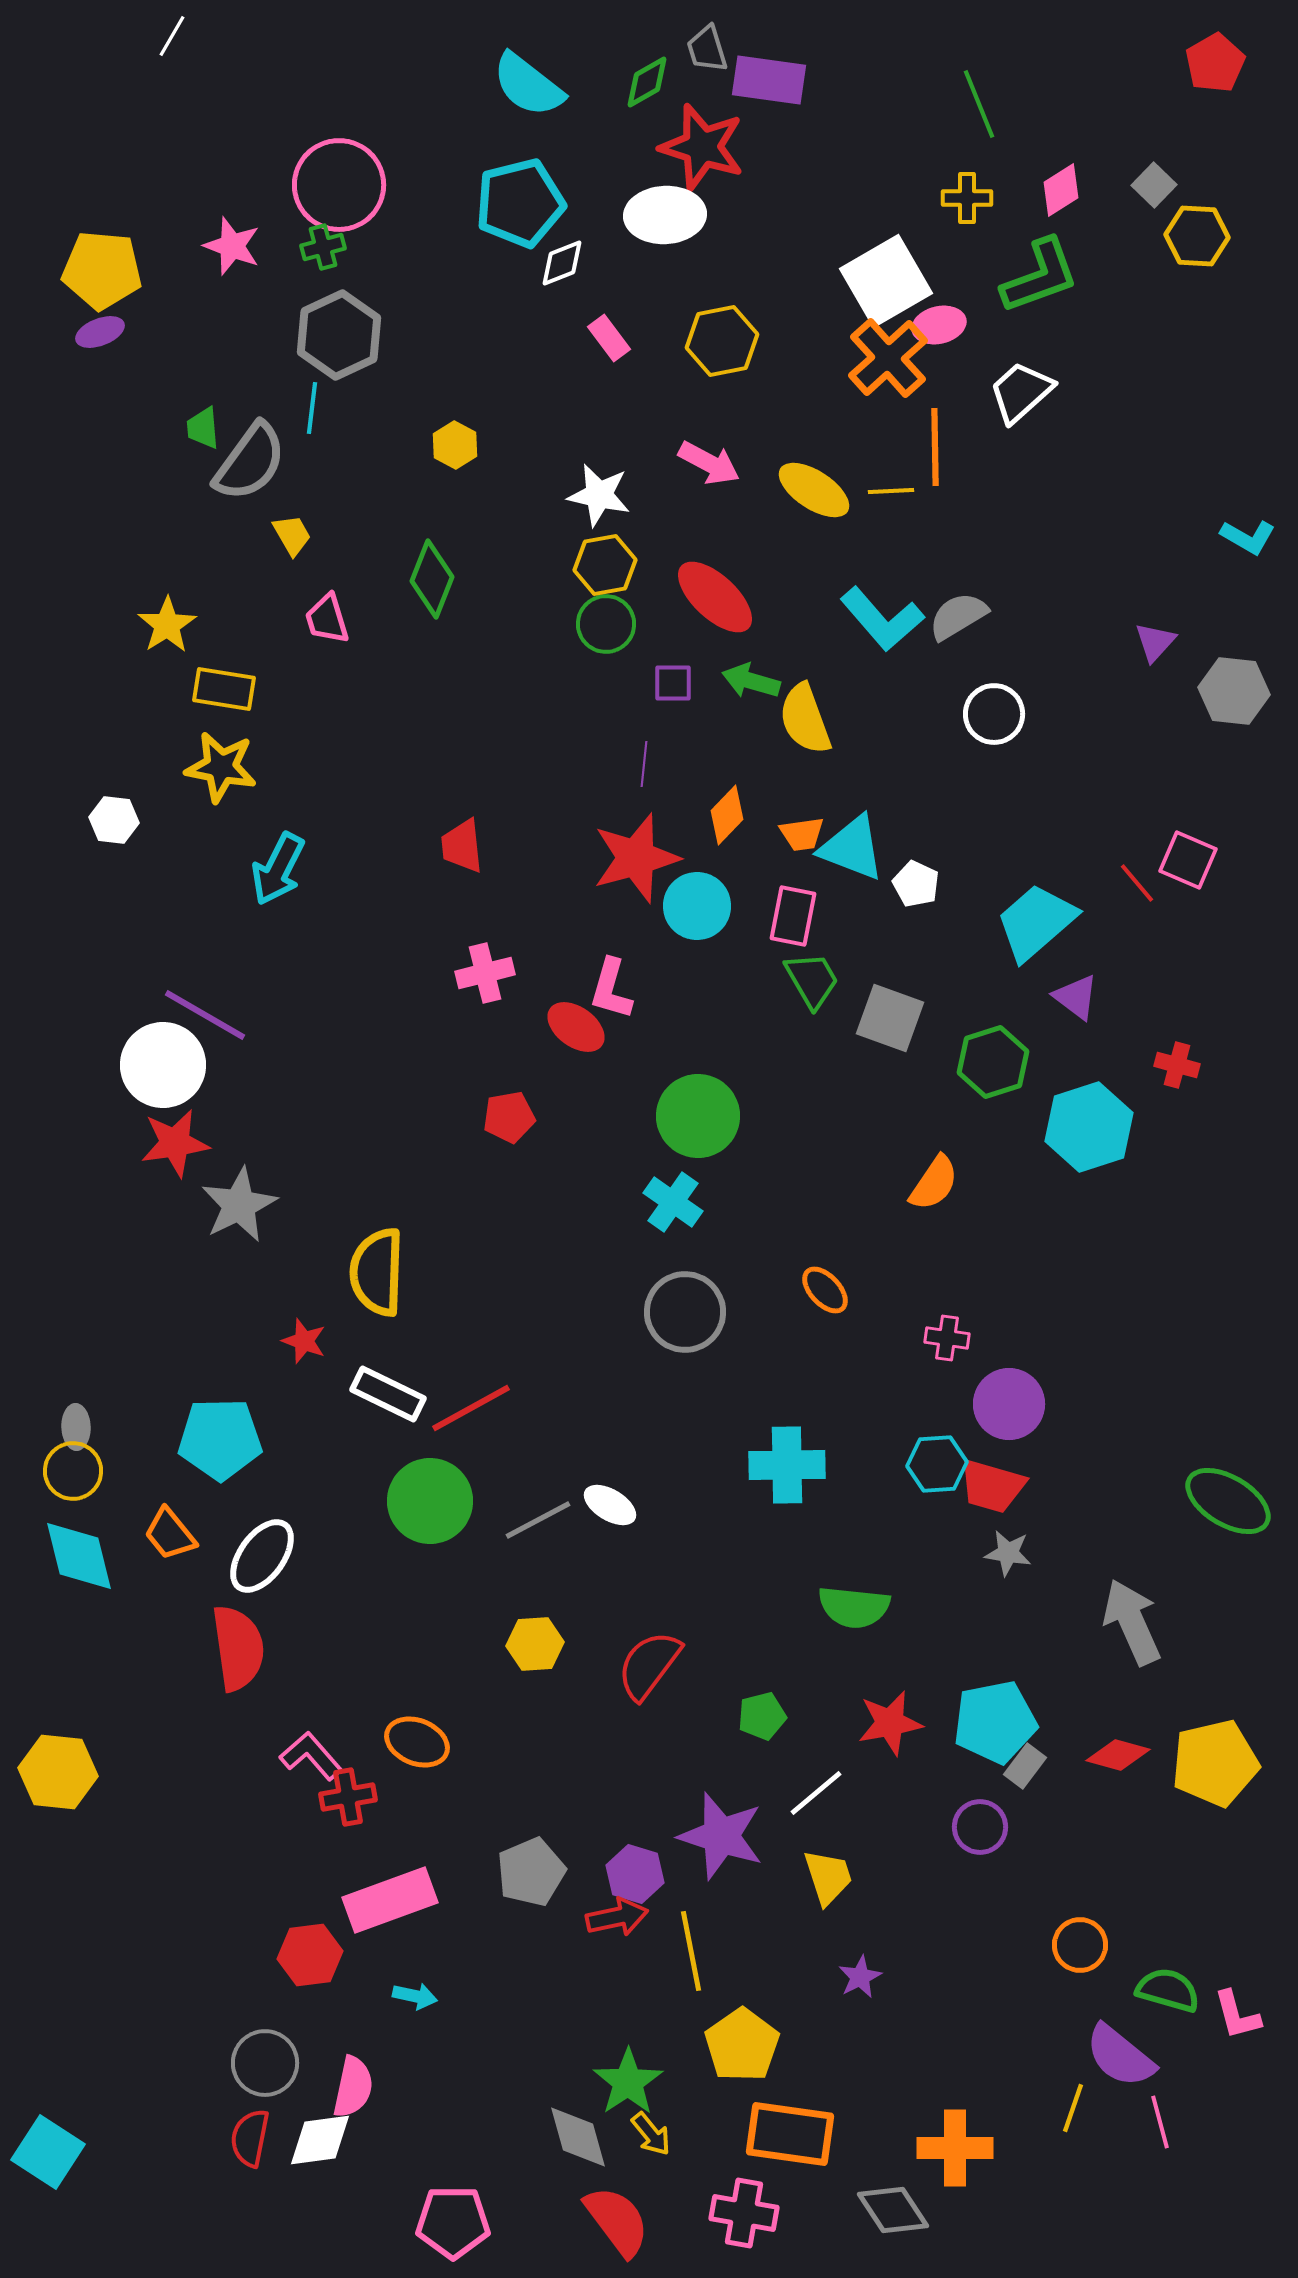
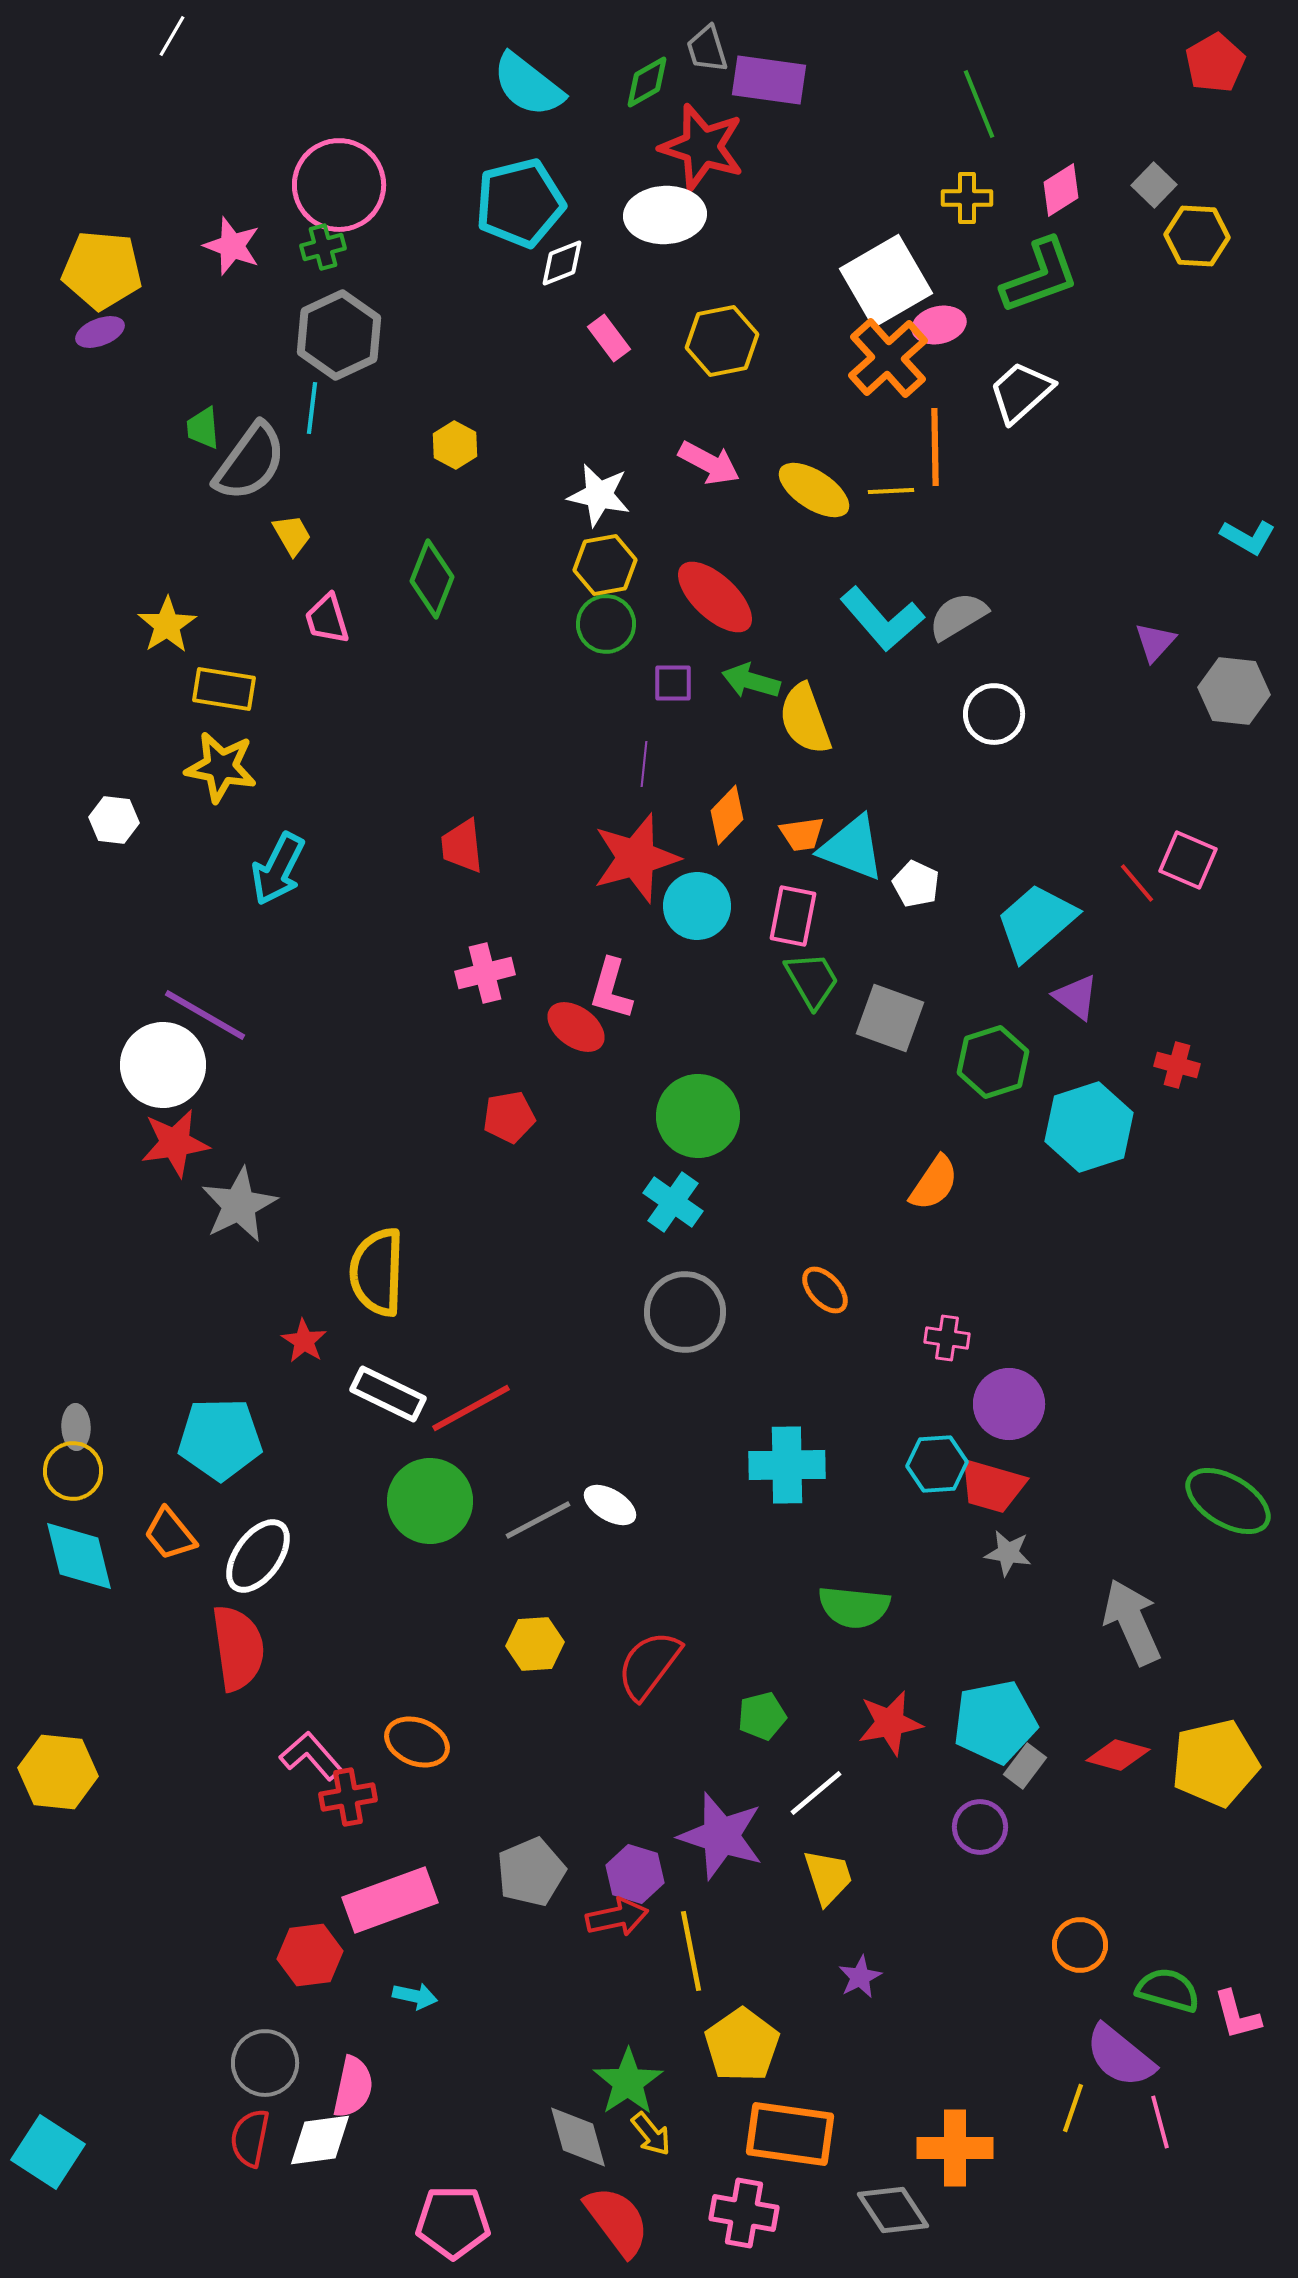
red star at (304, 1341): rotated 12 degrees clockwise
white ellipse at (262, 1556): moved 4 px left
